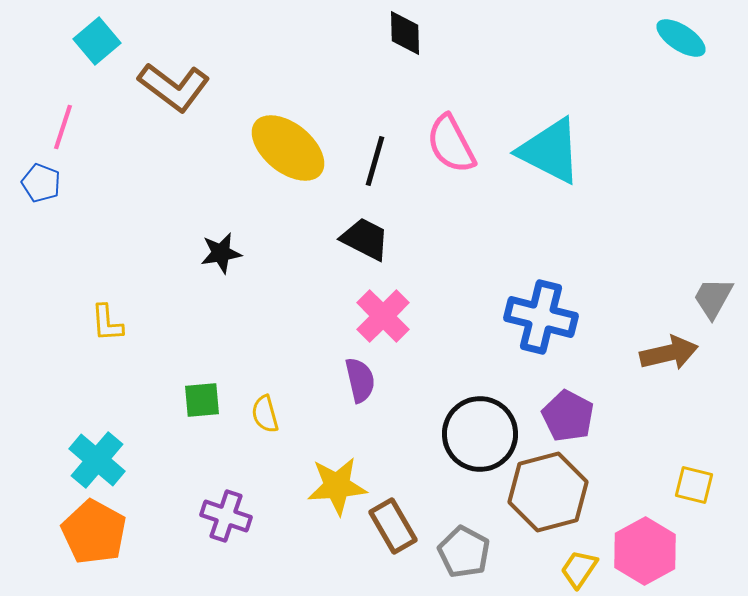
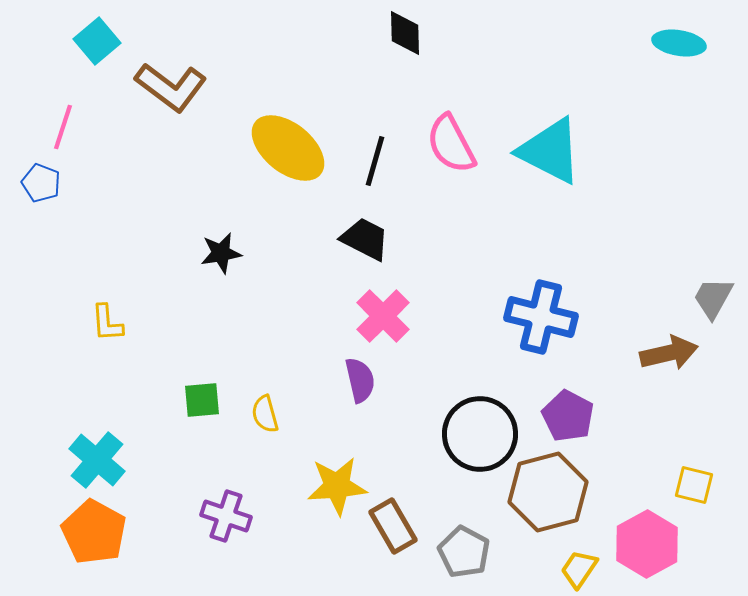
cyan ellipse: moved 2 px left, 5 px down; rotated 24 degrees counterclockwise
brown L-shape: moved 3 px left
pink hexagon: moved 2 px right, 7 px up
